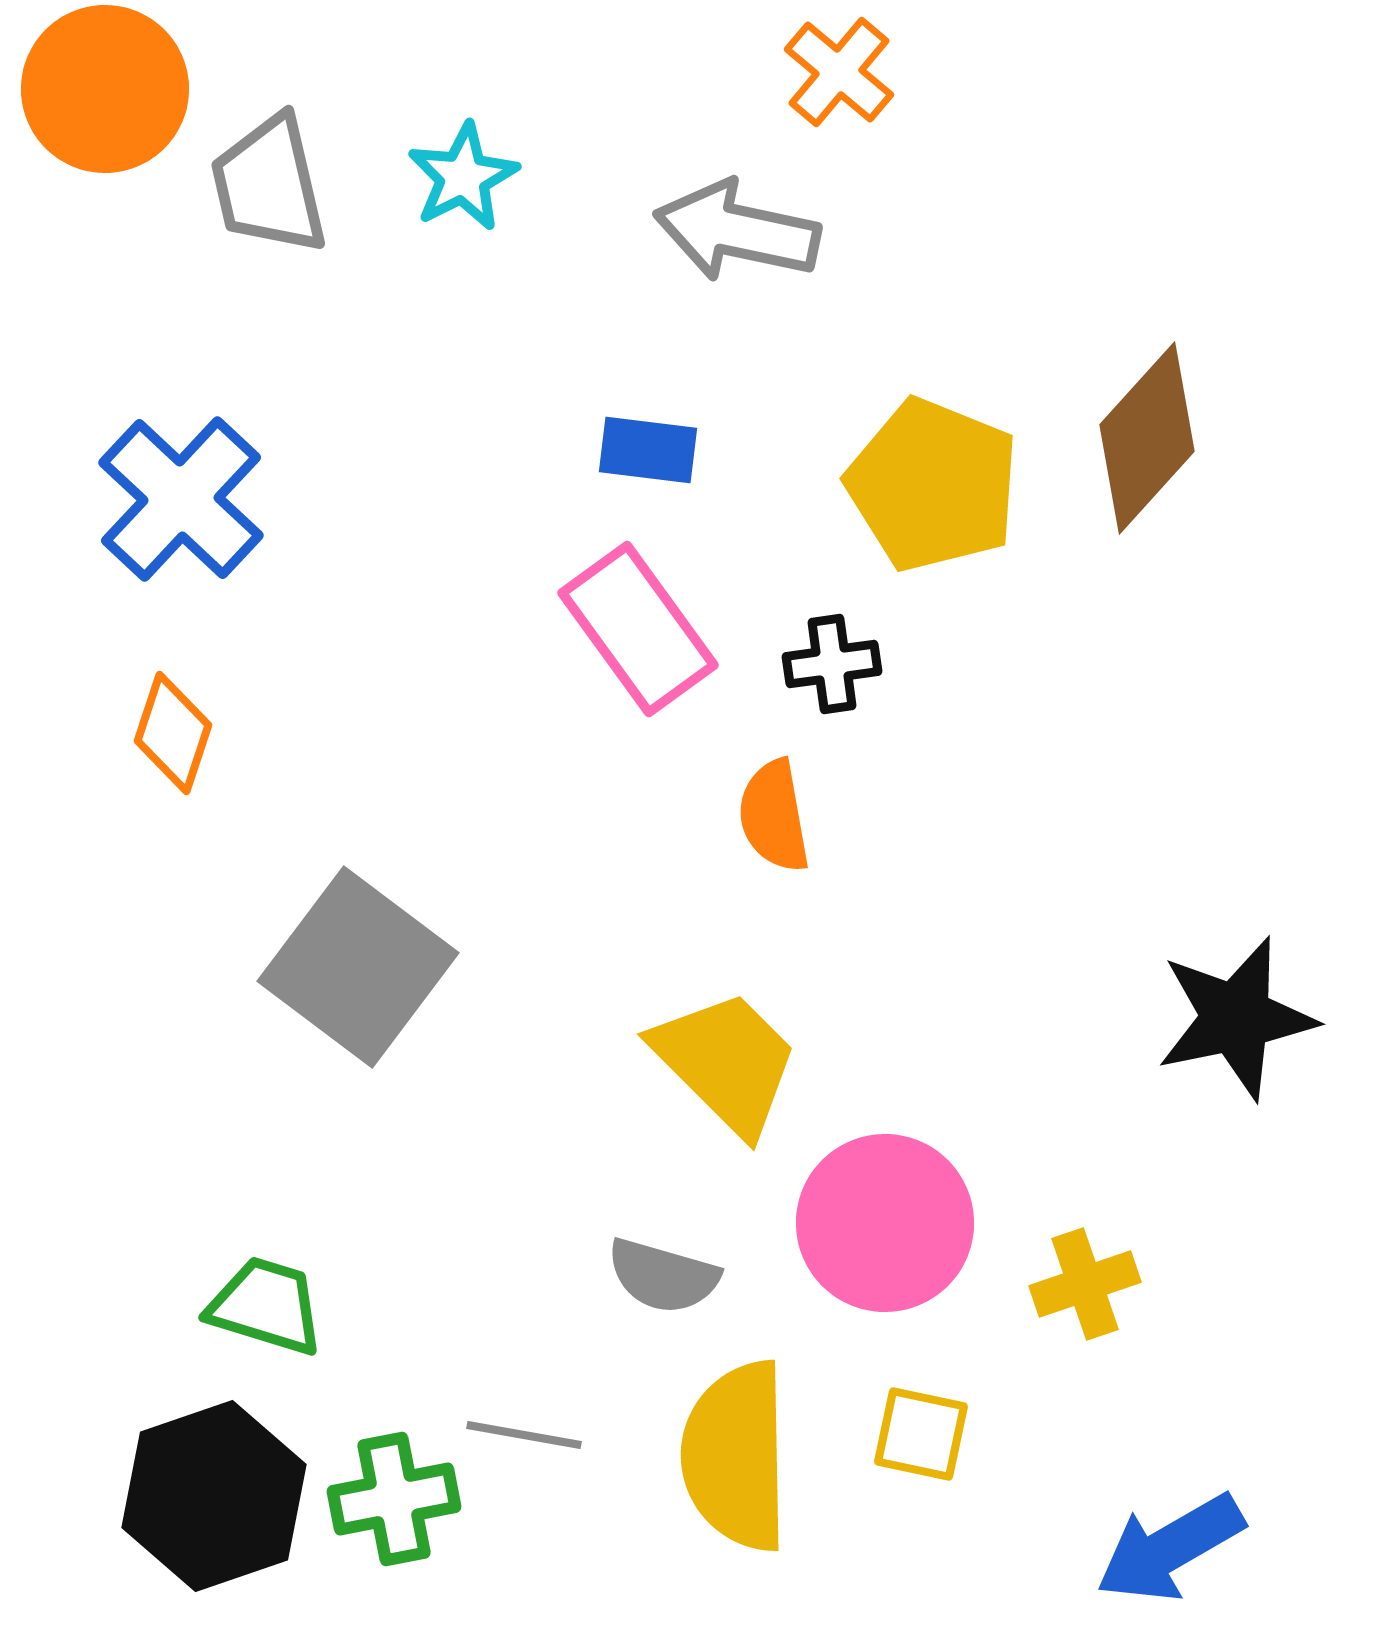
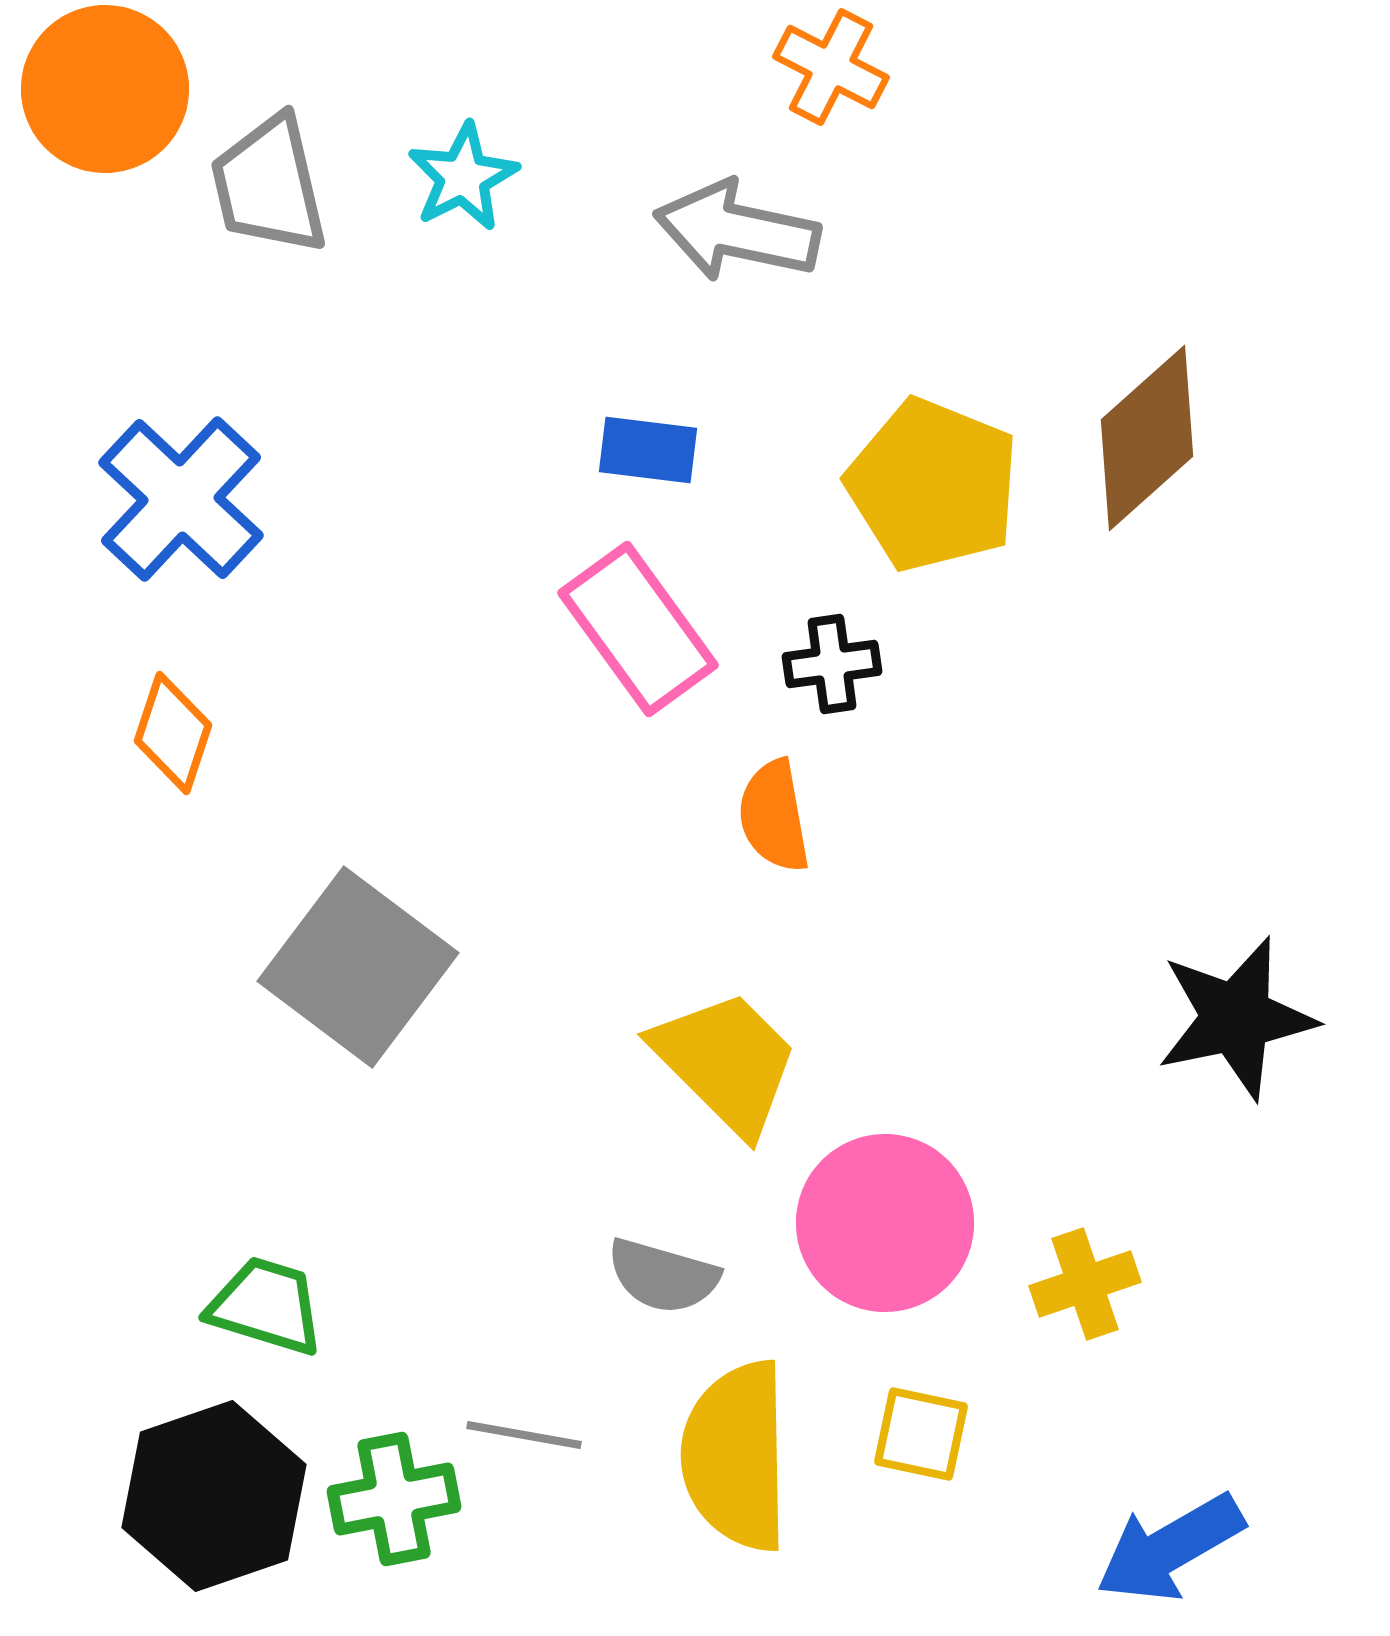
orange cross: moved 8 px left, 5 px up; rotated 13 degrees counterclockwise
brown diamond: rotated 6 degrees clockwise
